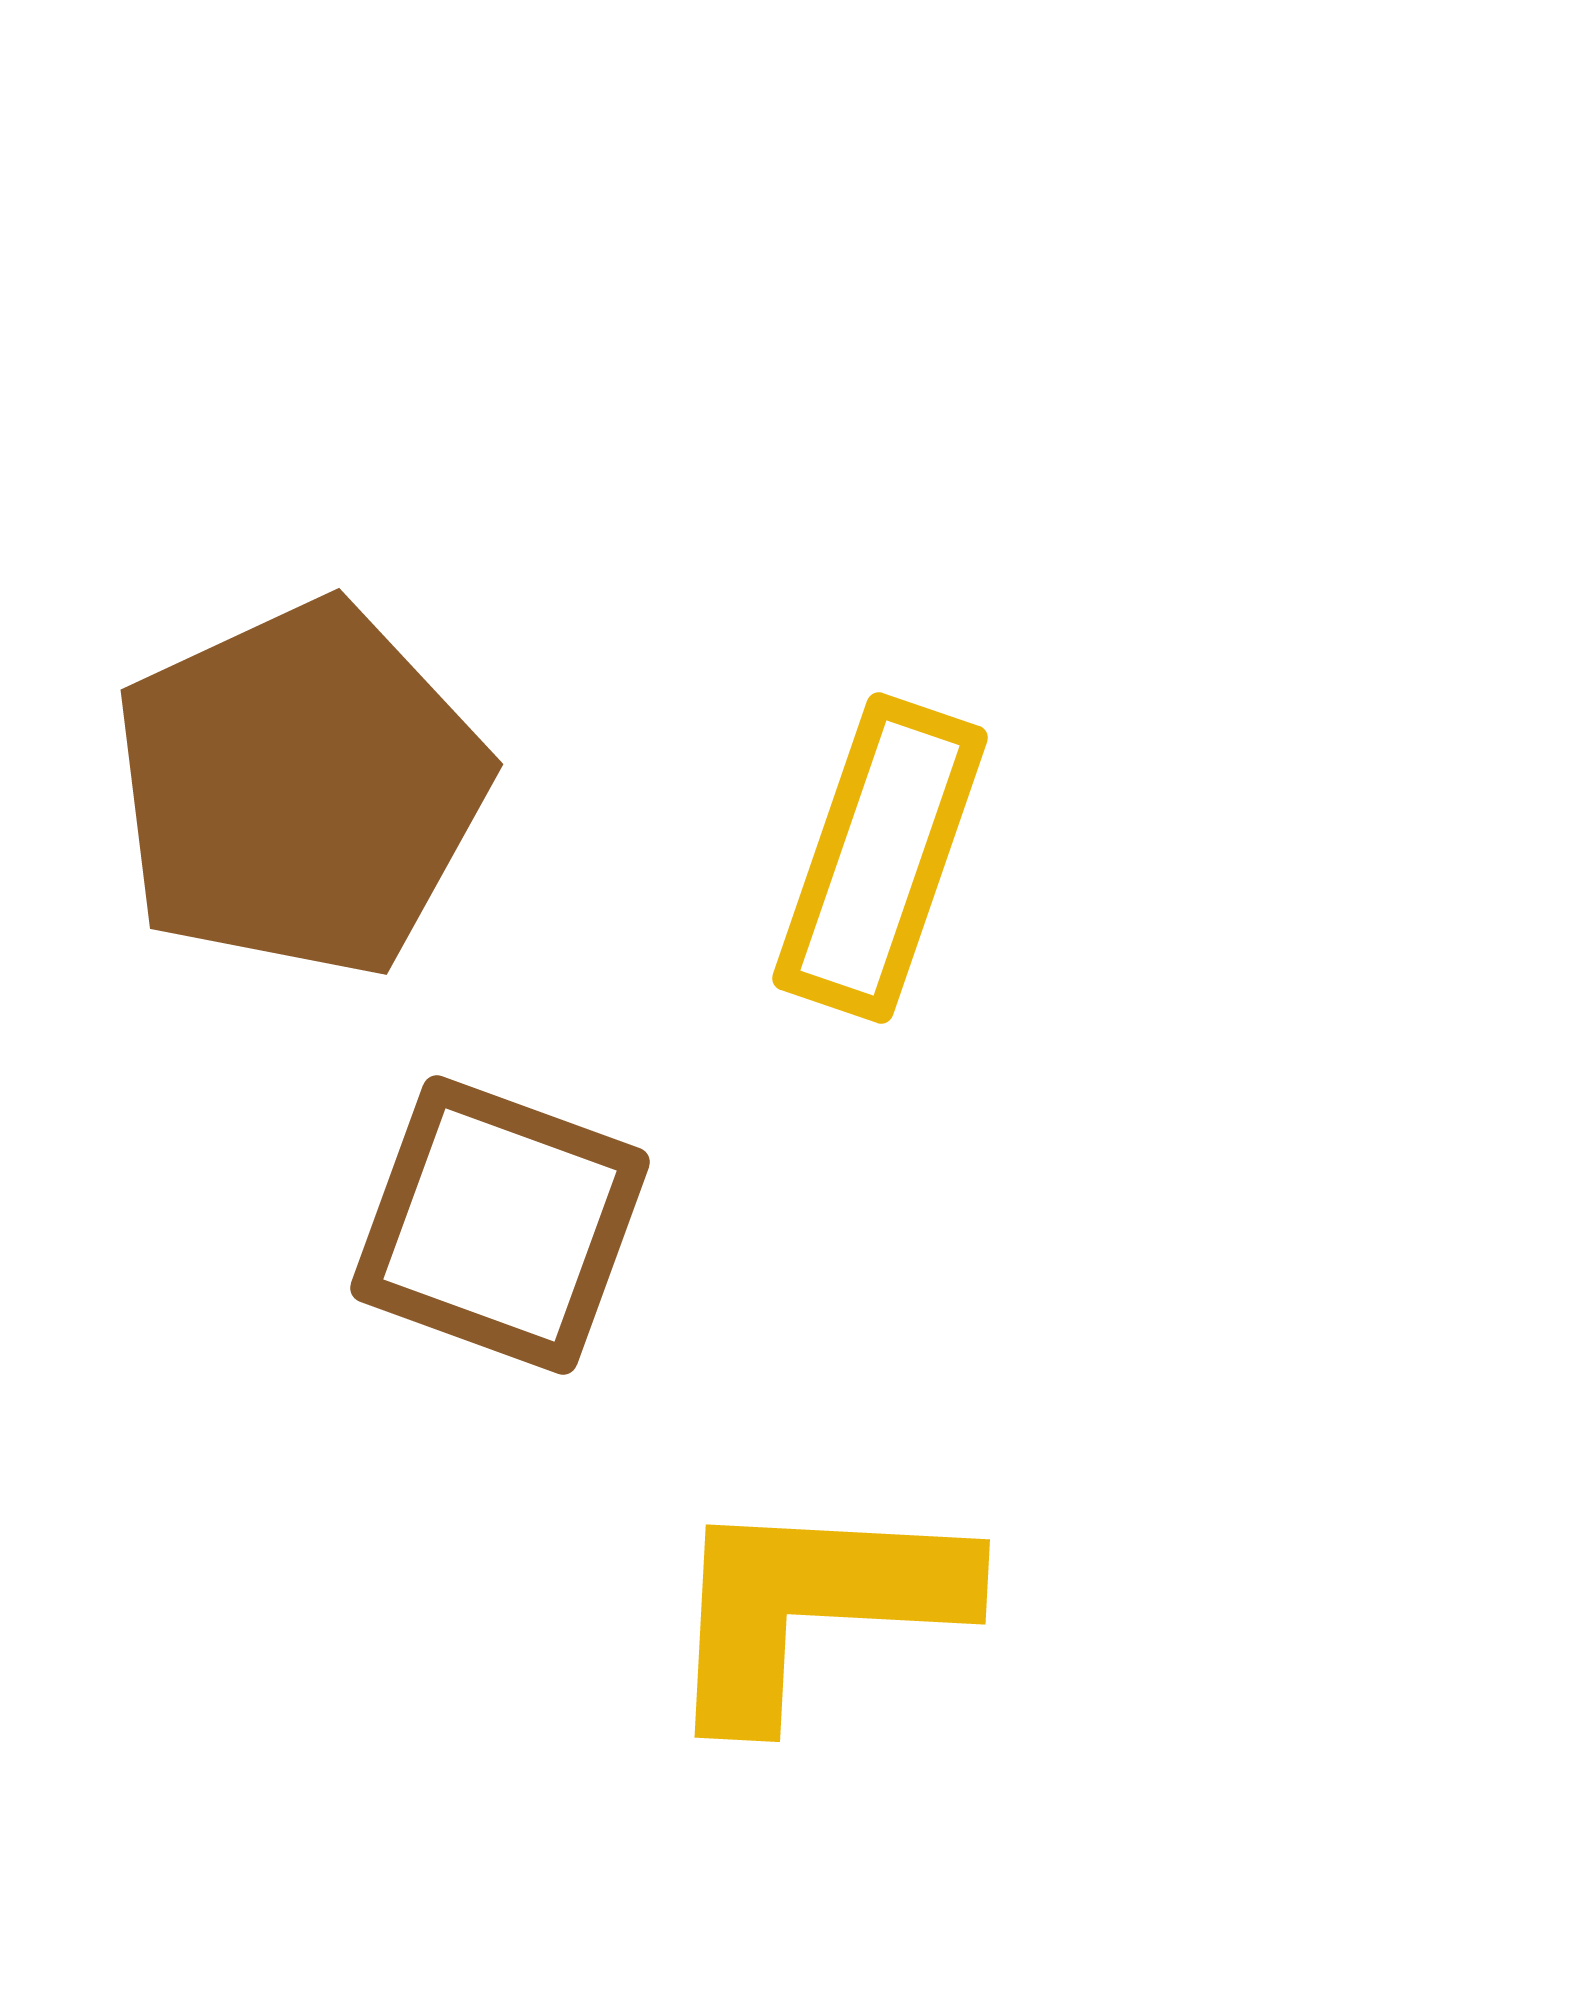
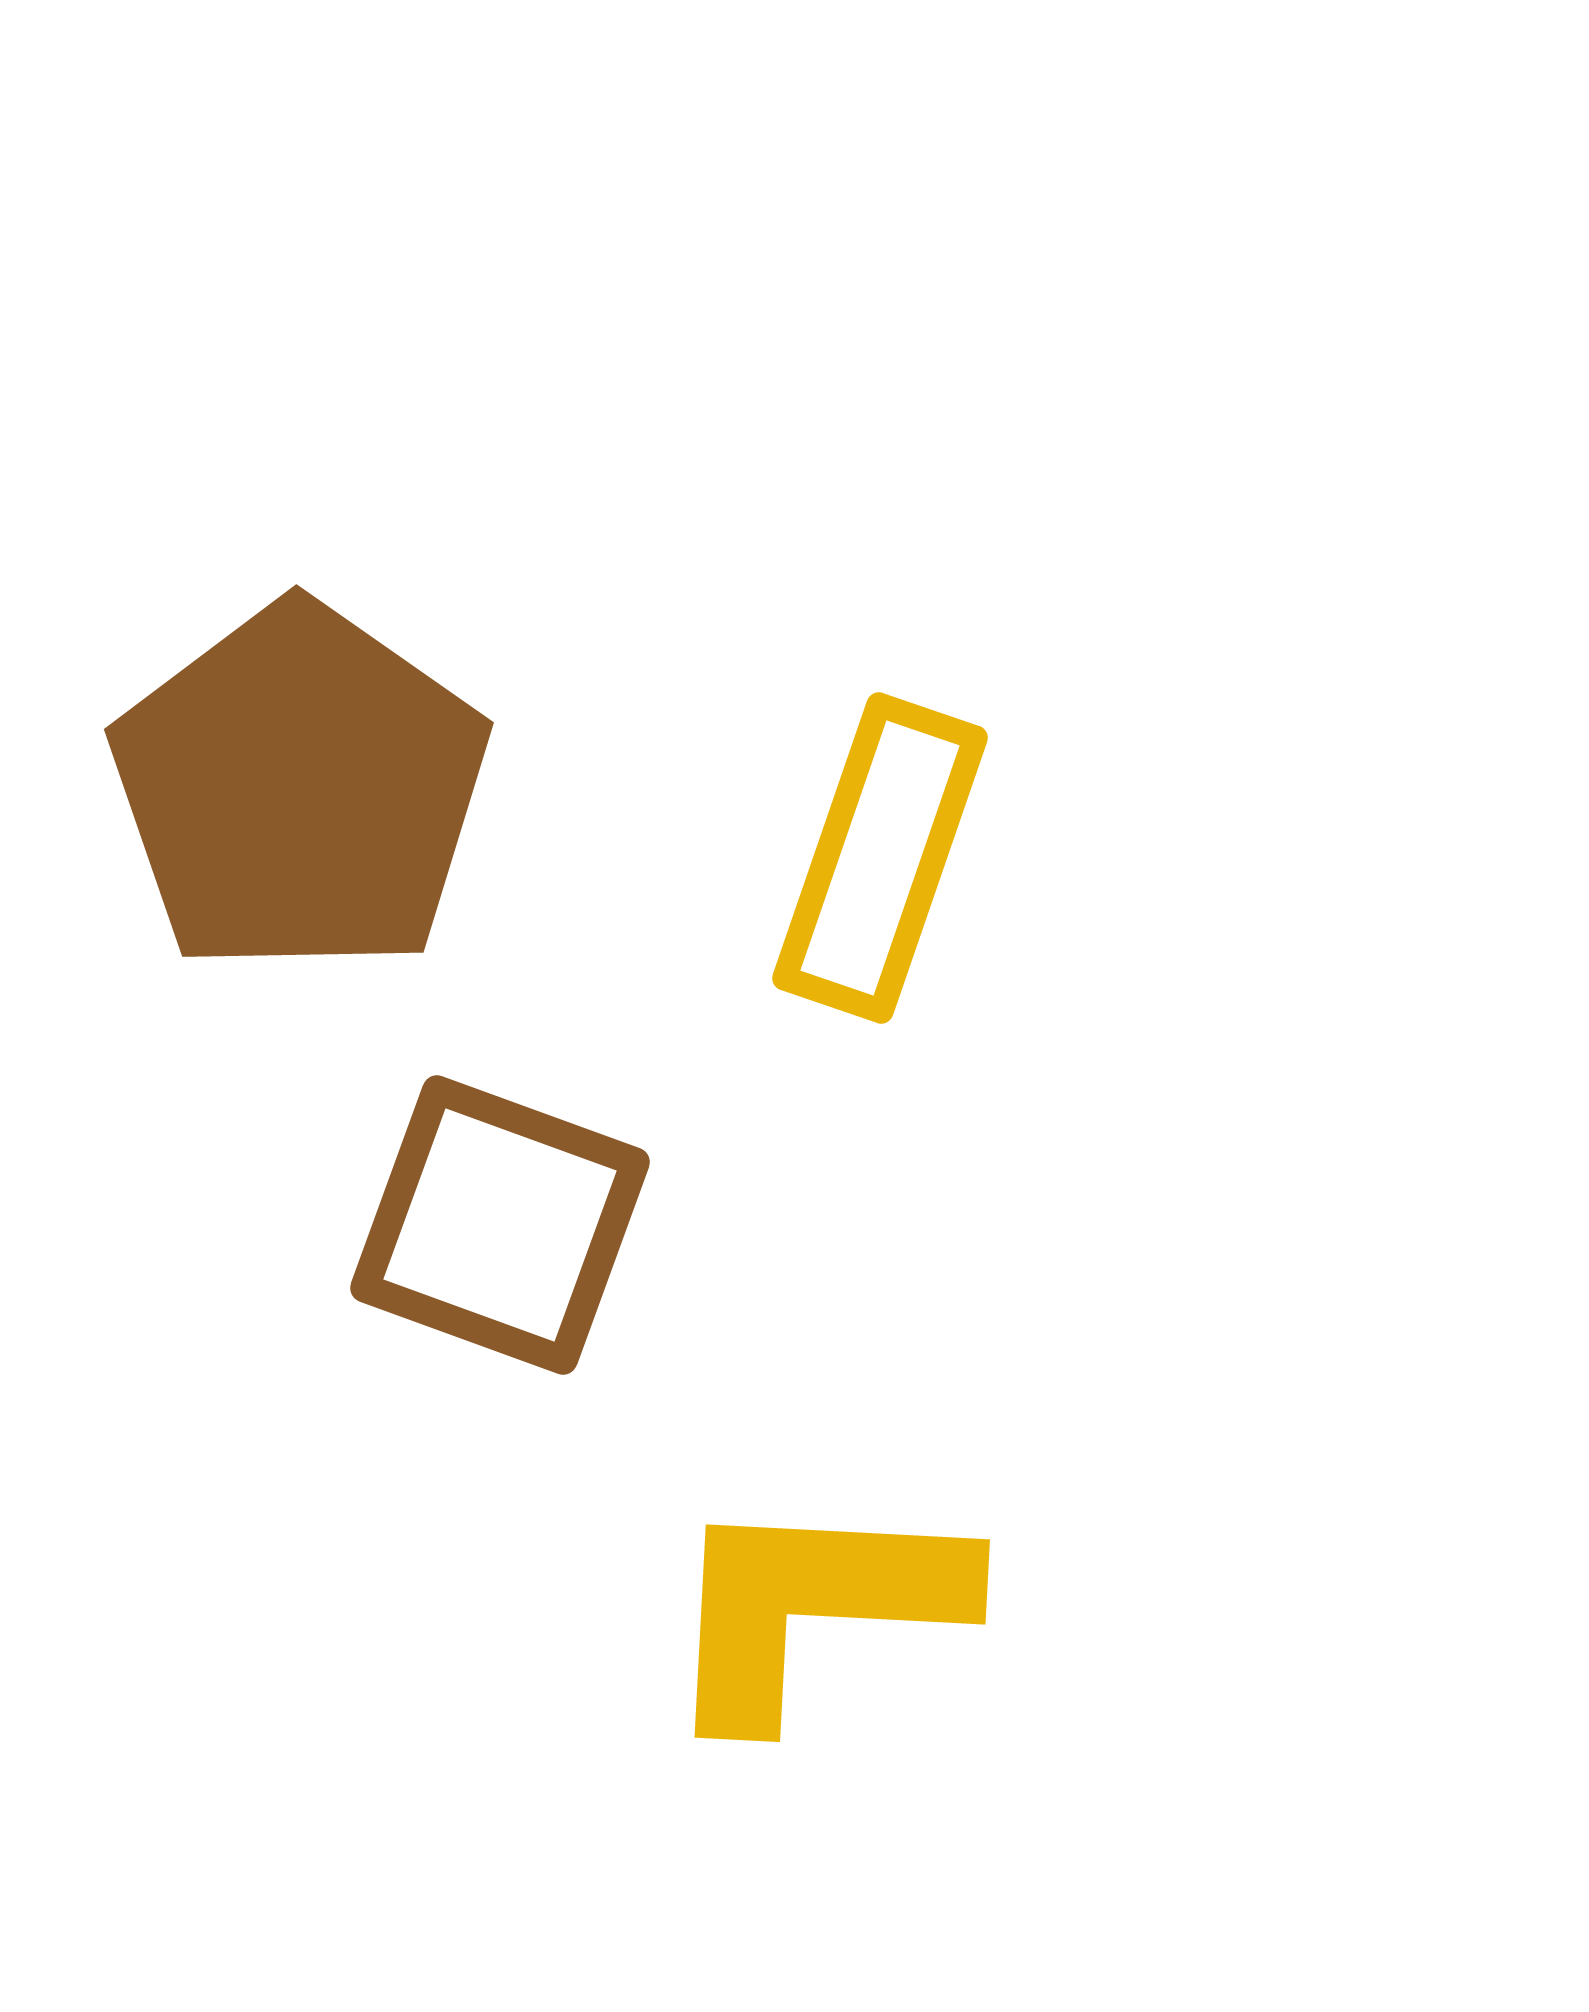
brown pentagon: rotated 12 degrees counterclockwise
